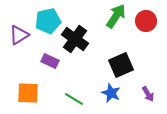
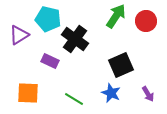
cyan pentagon: moved 2 px up; rotated 25 degrees clockwise
